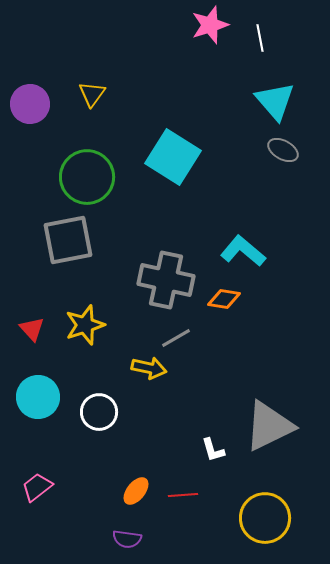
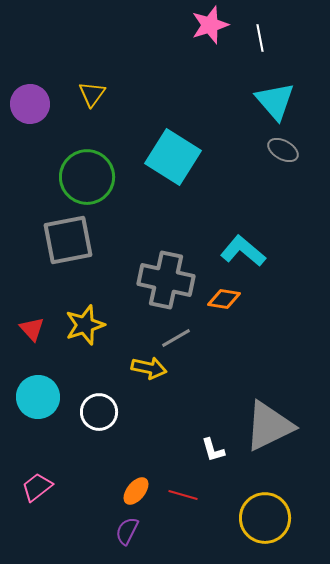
red line: rotated 20 degrees clockwise
purple semicircle: moved 8 px up; rotated 108 degrees clockwise
